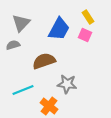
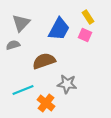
orange cross: moved 3 px left, 3 px up
